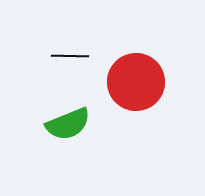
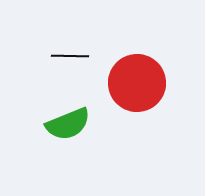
red circle: moved 1 px right, 1 px down
